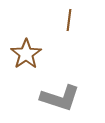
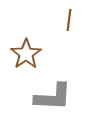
gray L-shape: moved 7 px left, 1 px up; rotated 15 degrees counterclockwise
